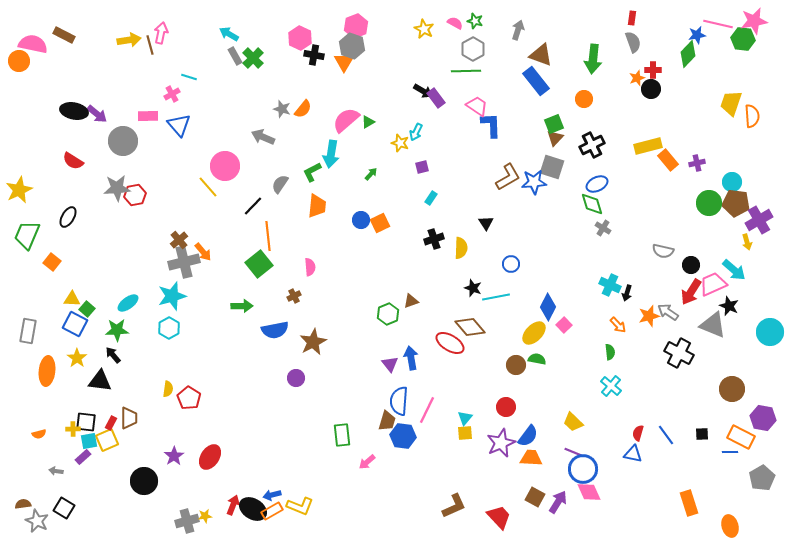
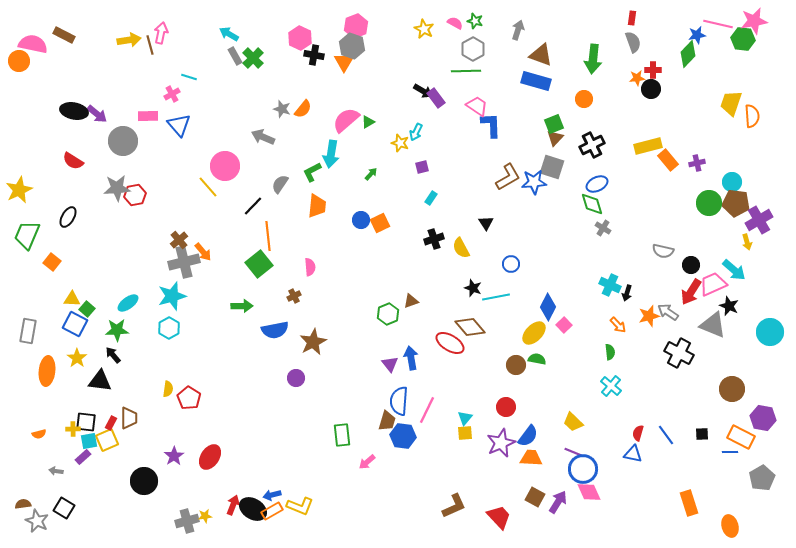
orange star at (637, 78): rotated 14 degrees clockwise
blue rectangle at (536, 81): rotated 36 degrees counterclockwise
yellow semicircle at (461, 248): rotated 150 degrees clockwise
